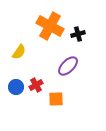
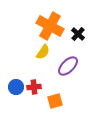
black cross: rotated 32 degrees counterclockwise
yellow semicircle: moved 24 px right
red cross: moved 2 px left, 2 px down; rotated 24 degrees clockwise
orange square: moved 1 px left, 2 px down; rotated 14 degrees counterclockwise
